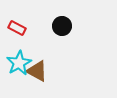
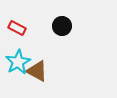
cyan star: moved 1 px left, 1 px up
